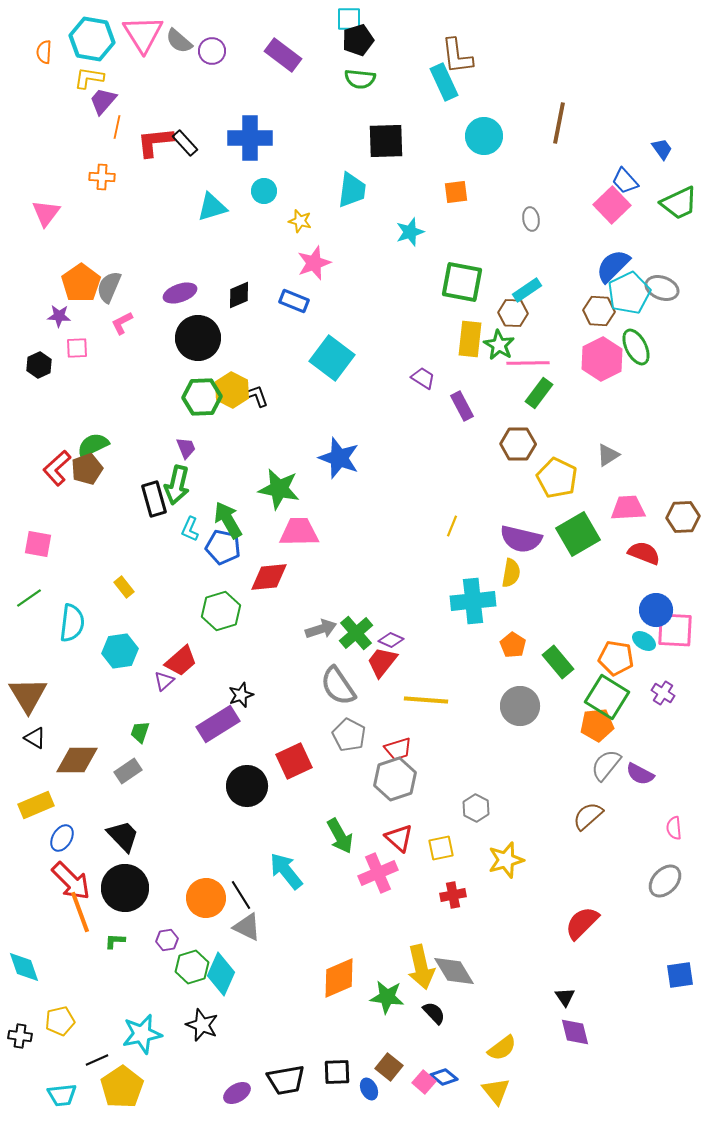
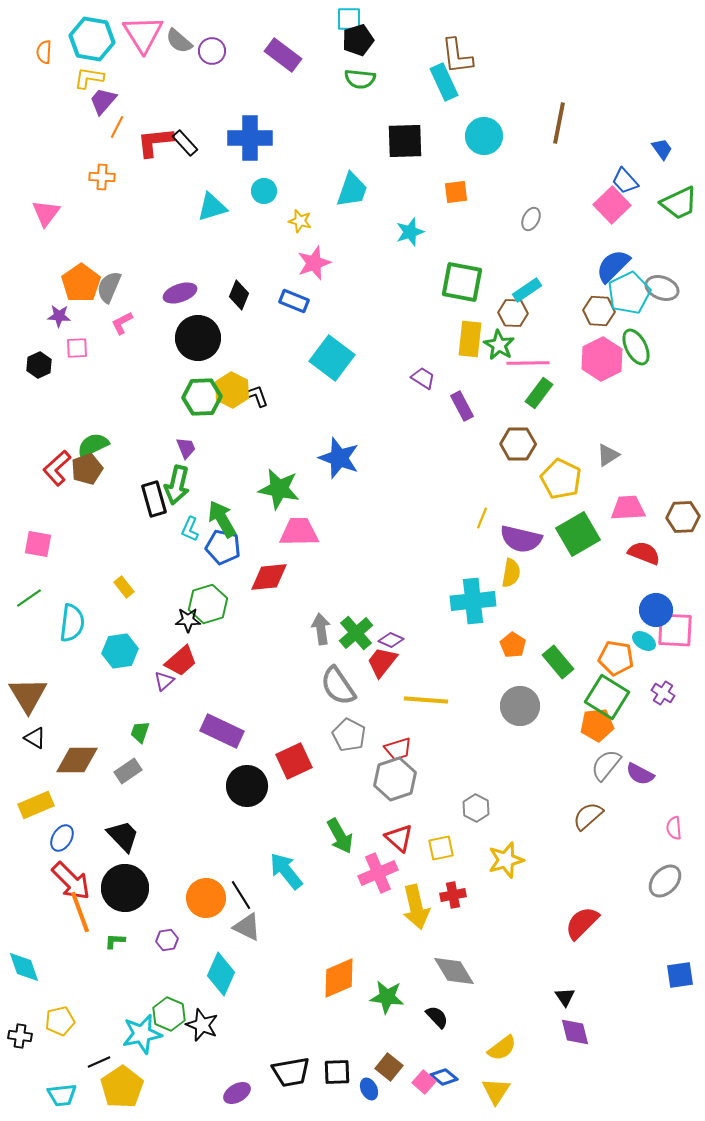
orange line at (117, 127): rotated 15 degrees clockwise
black square at (386, 141): moved 19 px right
cyan trapezoid at (352, 190): rotated 12 degrees clockwise
gray ellipse at (531, 219): rotated 35 degrees clockwise
black diamond at (239, 295): rotated 44 degrees counterclockwise
yellow pentagon at (557, 478): moved 4 px right, 1 px down
green arrow at (228, 520): moved 6 px left, 1 px up
yellow line at (452, 526): moved 30 px right, 8 px up
green hexagon at (221, 611): moved 13 px left, 7 px up
gray arrow at (321, 629): rotated 80 degrees counterclockwise
black star at (241, 695): moved 53 px left, 75 px up; rotated 20 degrees clockwise
purple rectangle at (218, 724): moved 4 px right, 7 px down; rotated 57 degrees clockwise
green hexagon at (192, 967): moved 23 px left, 47 px down; rotated 20 degrees counterclockwise
yellow arrow at (421, 967): moved 5 px left, 60 px up
black semicircle at (434, 1013): moved 3 px right, 4 px down
black line at (97, 1060): moved 2 px right, 2 px down
black trapezoid at (286, 1080): moved 5 px right, 8 px up
yellow triangle at (496, 1091): rotated 12 degrees clockwise
